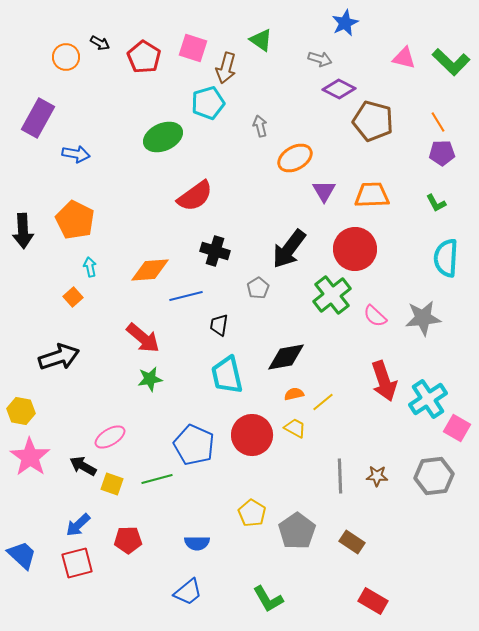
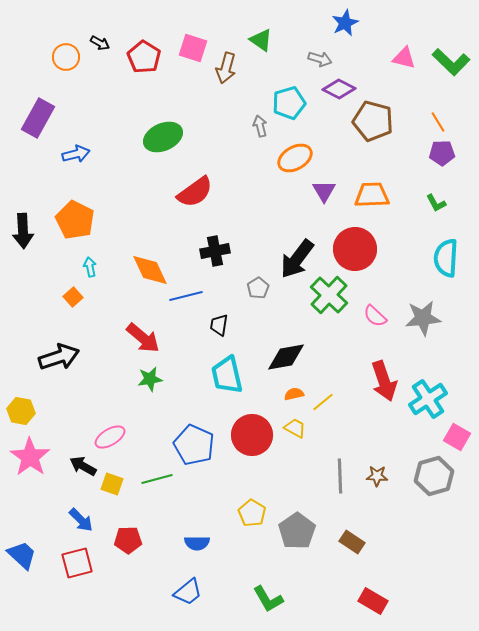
cyan pentagon at (208, 103): moved 81 px right
blue arrow at (76, 154): rotated 24 degrees counterclockwise
red semicircle at (195, 196): moved 4 px up
black arrow at (289, 249): moved 8 px right, 10 px down
black cross at (215, 251): rotated 28 degrees counterclockwise
orange diamond at (150, 270): rotated 69 degrees clockwise
green cross at (332, 295): moved 3 px left; rotated 9 degrees counterclockwise
pink square at (457, 428): moved 9 px down
gray hexagon at (434, 476): rotated 9 degrees counterclockwise
blue arrow at (78, 525): moved 3 px right, 5 px up; rotated 92 degrees counterclockwise
